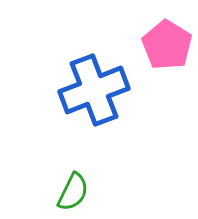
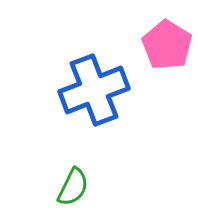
green semicircle: moved 5 px up
